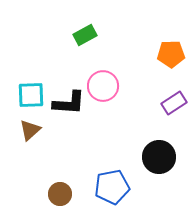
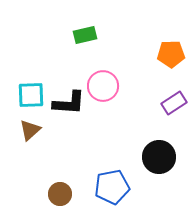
green rectangle: rotated 15 degrees clockwise
